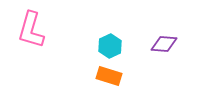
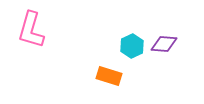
cyan hexagon: moved 22 px right
